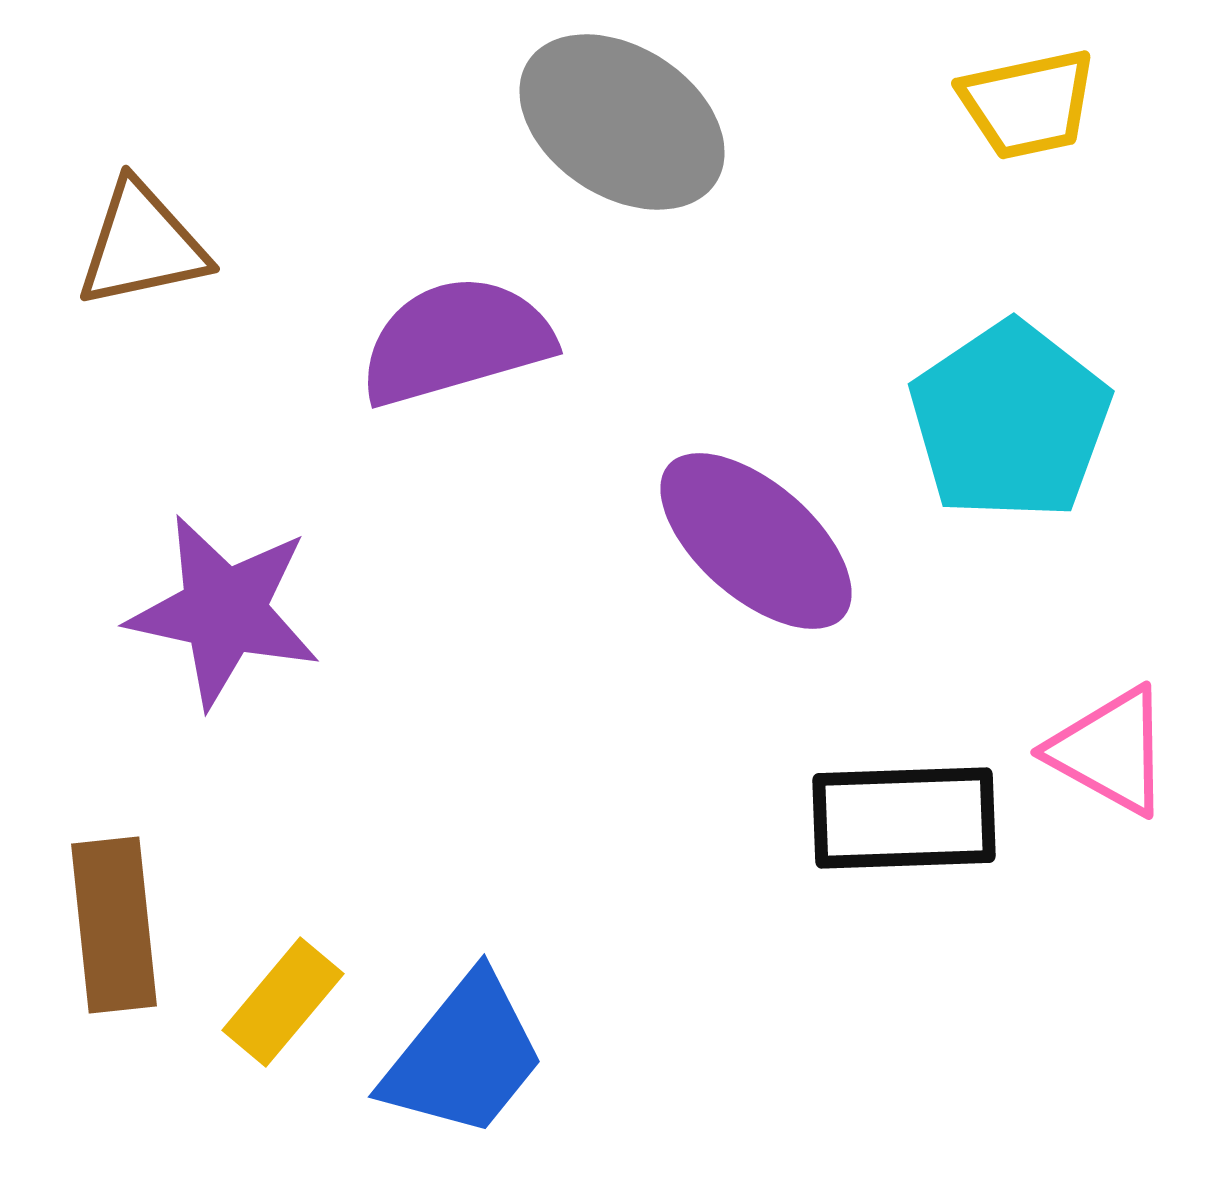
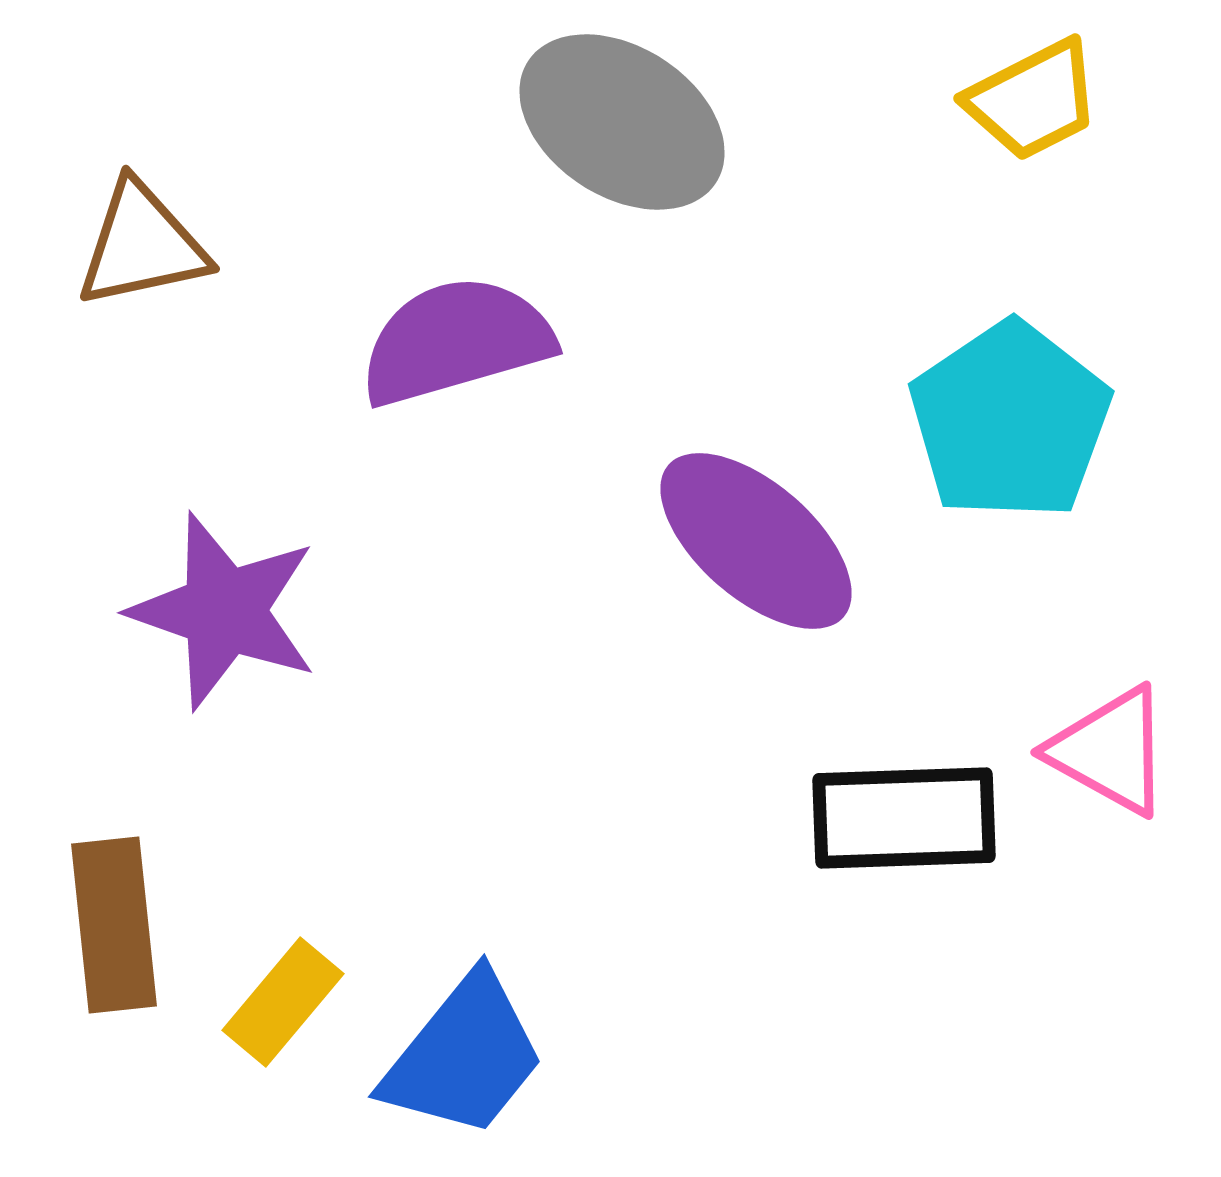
yellow trapezoid: moved 5 px right, 4 px up; rotated 15 degrees counterclockwise
purple star: rotated 7 degrees clockwise
